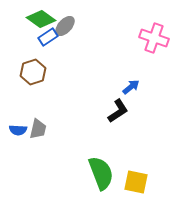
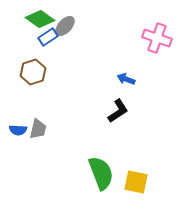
green diamond: moved 1 px left
pink cross: moved 3 px right
blue arrow: moved 5 px left, 8 px up; rotated 120 degrees counterclockwise
